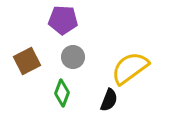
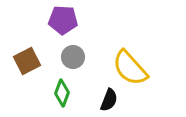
yellow semicircle: rotated 96 degrees counterclockwise
